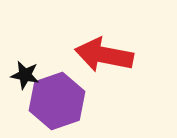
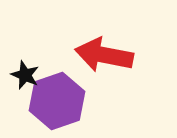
black star: rotated 12 degrees clockwise
